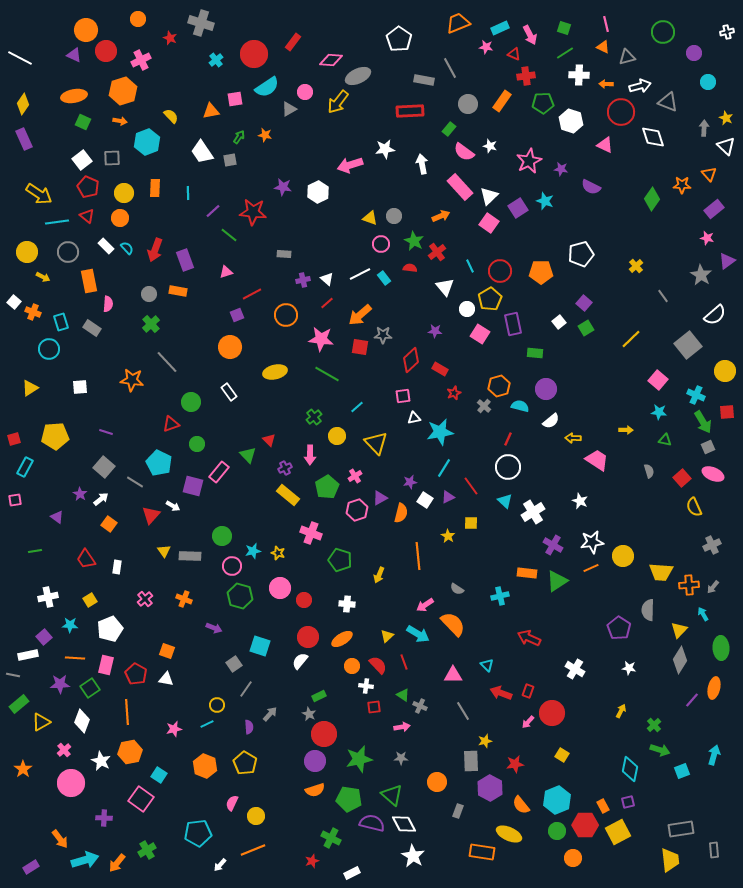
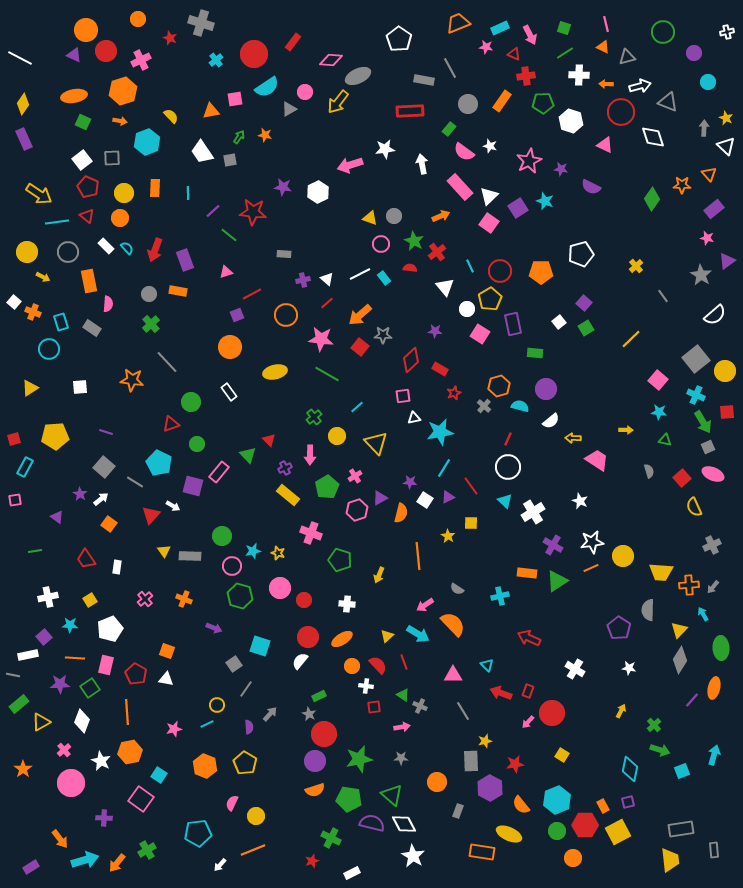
gray square at (688, 345): moved 8 px right, 14 px down
red square at (360, 347): rotated 30 degrees clockwise
purple star at (410, 482): rotated 16 degrees clockwise
